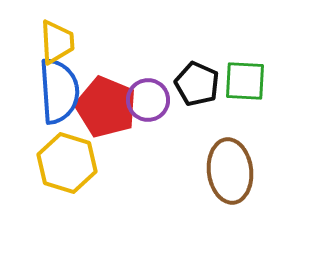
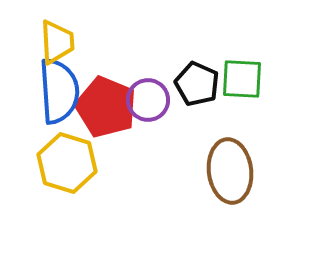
green square: moved 3 px left, 2 px up
